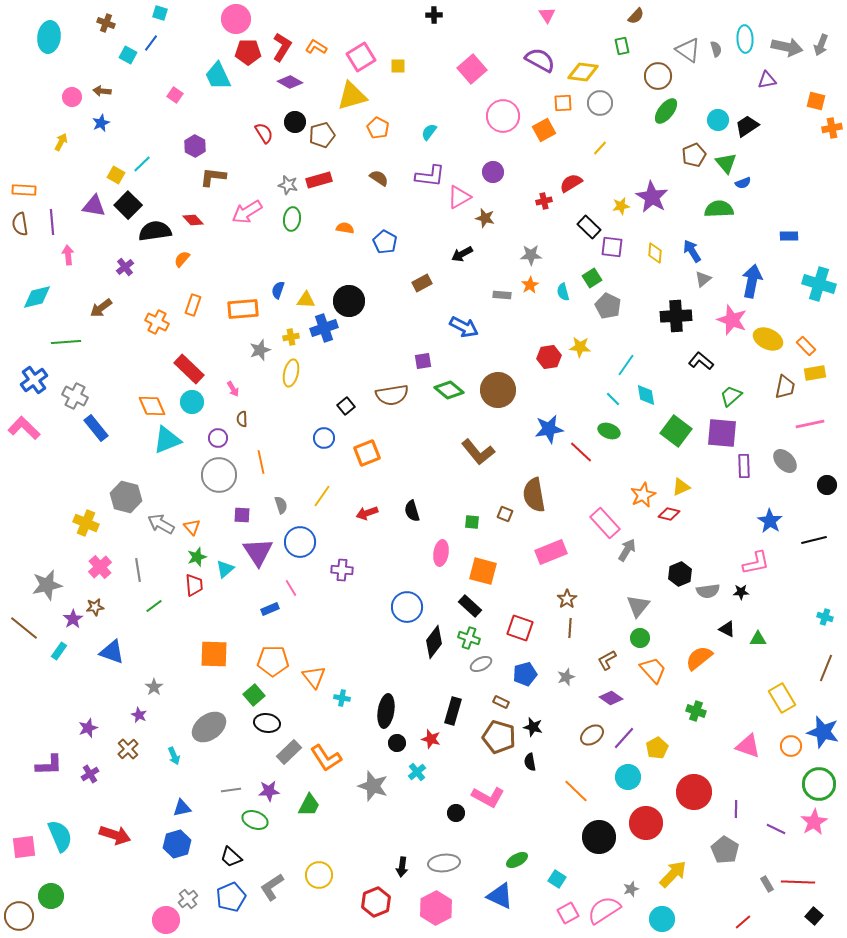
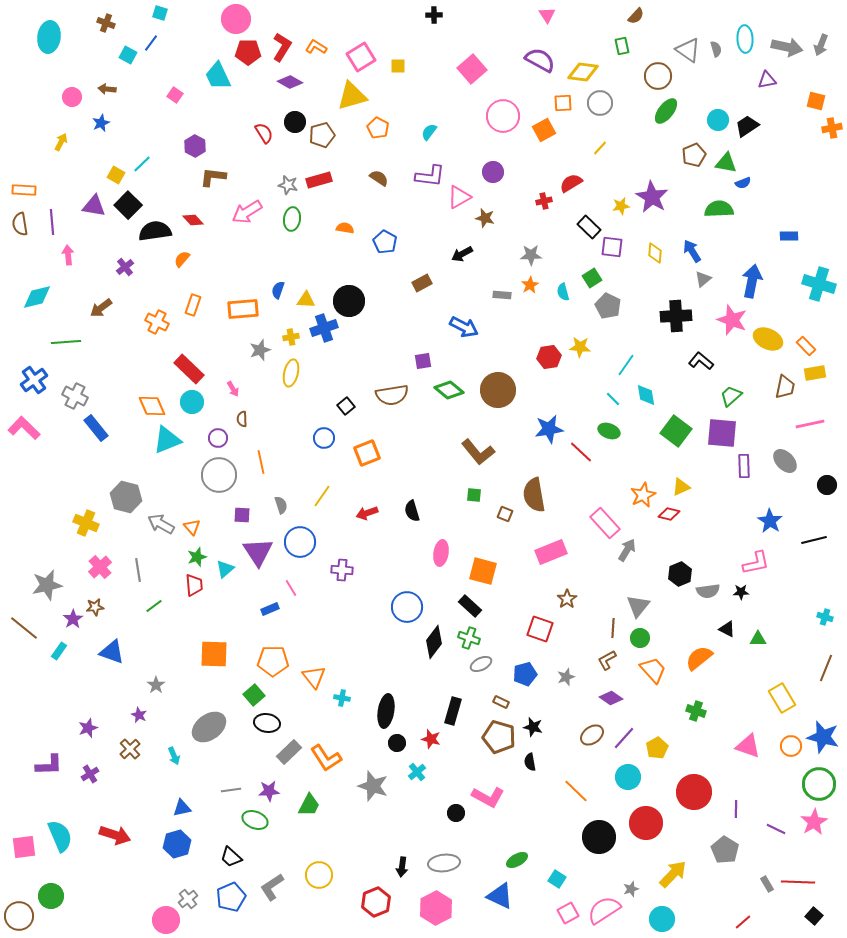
brown arrow at (102, 91): moved 5 px right, 2 px up
green triangle at (726, 163): rotated 40 degrees counterclockwise
green square at (472, 522): moved 2 px right, 27 px up
red square at (520, 628): moved 20 px right, 1 px down
brown line at (570, 628): moved 43 px right
gray star at (154, 687): moved 2 px right, 2 px up
blue star at (823, 732): moved 5 px down
brown cross at (128, 749): moved 2 px right
